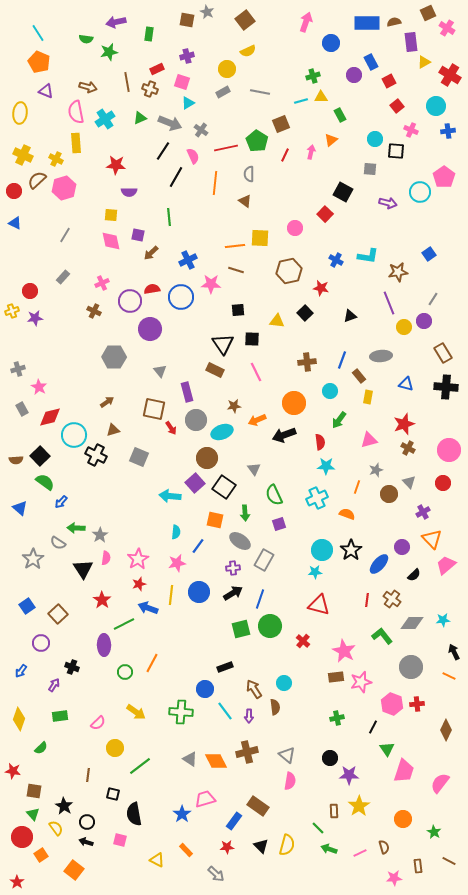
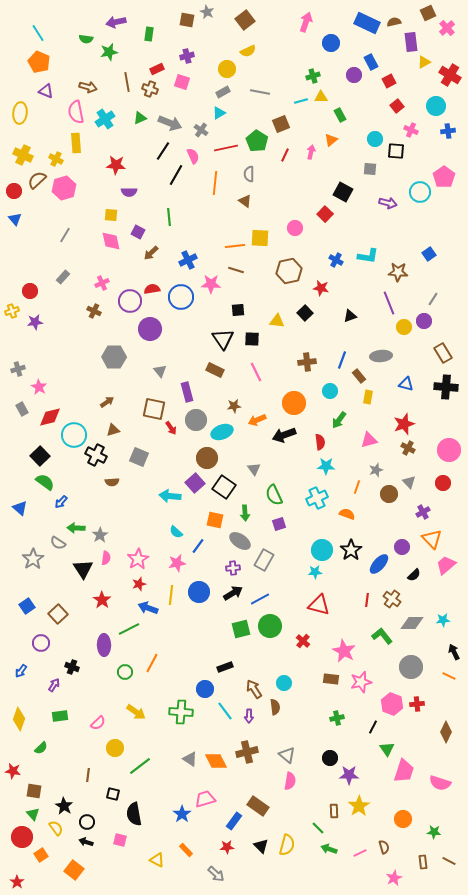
blue rectangle at (367, 23): rotated 25 degrees clockwise
pink cross at (447, 28): rotated 14 degrees clockwise
cyan triangle at (188, 103): moved 31 px right, 10 px down
black line at (176, 177): moved 2 px up
blue triangle at (15, 223): moved 4 px up; rotated 24 degrees clockwise
purple square at (138, 235): moved 3 px up; rotated 16 degrees clockwise
brown star at (398, 272): rotated 12 degrees clockwise
purple star at (35, 318): moved 4 px down
black triangle at (223, 344): moved 5 px up
brown semicircle at (16, 460): moved 96 px right, 22 px down
cyan semicircle at (176, 532): rotated 128 degrees clockwise
blue line at (260, 599): rotated 42 degrees clockwise
green line at (124, 624): moved 5 px right, 5 px down
brown rectangle at (336, 677): moved 5 px left, 2 px down; rotated 14 degrees clockwise
brown diamond at (446, 730): moved 2 px down
pink semicircle at (440, 783): rotated 110 degrees counterclockwise
green star at (434, 832): rotated 24 degrees counterclockwise
brown rectangle at (418, 866): moved 5 px right, 4 px up
pink star at (394, 878): rotated 21 degrees counterclockwise
